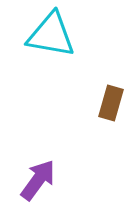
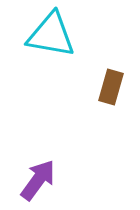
brown rectangle: moved 16 px up
